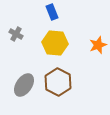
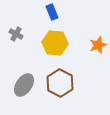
brown hexagon: moved 2 px right, 1 px down
